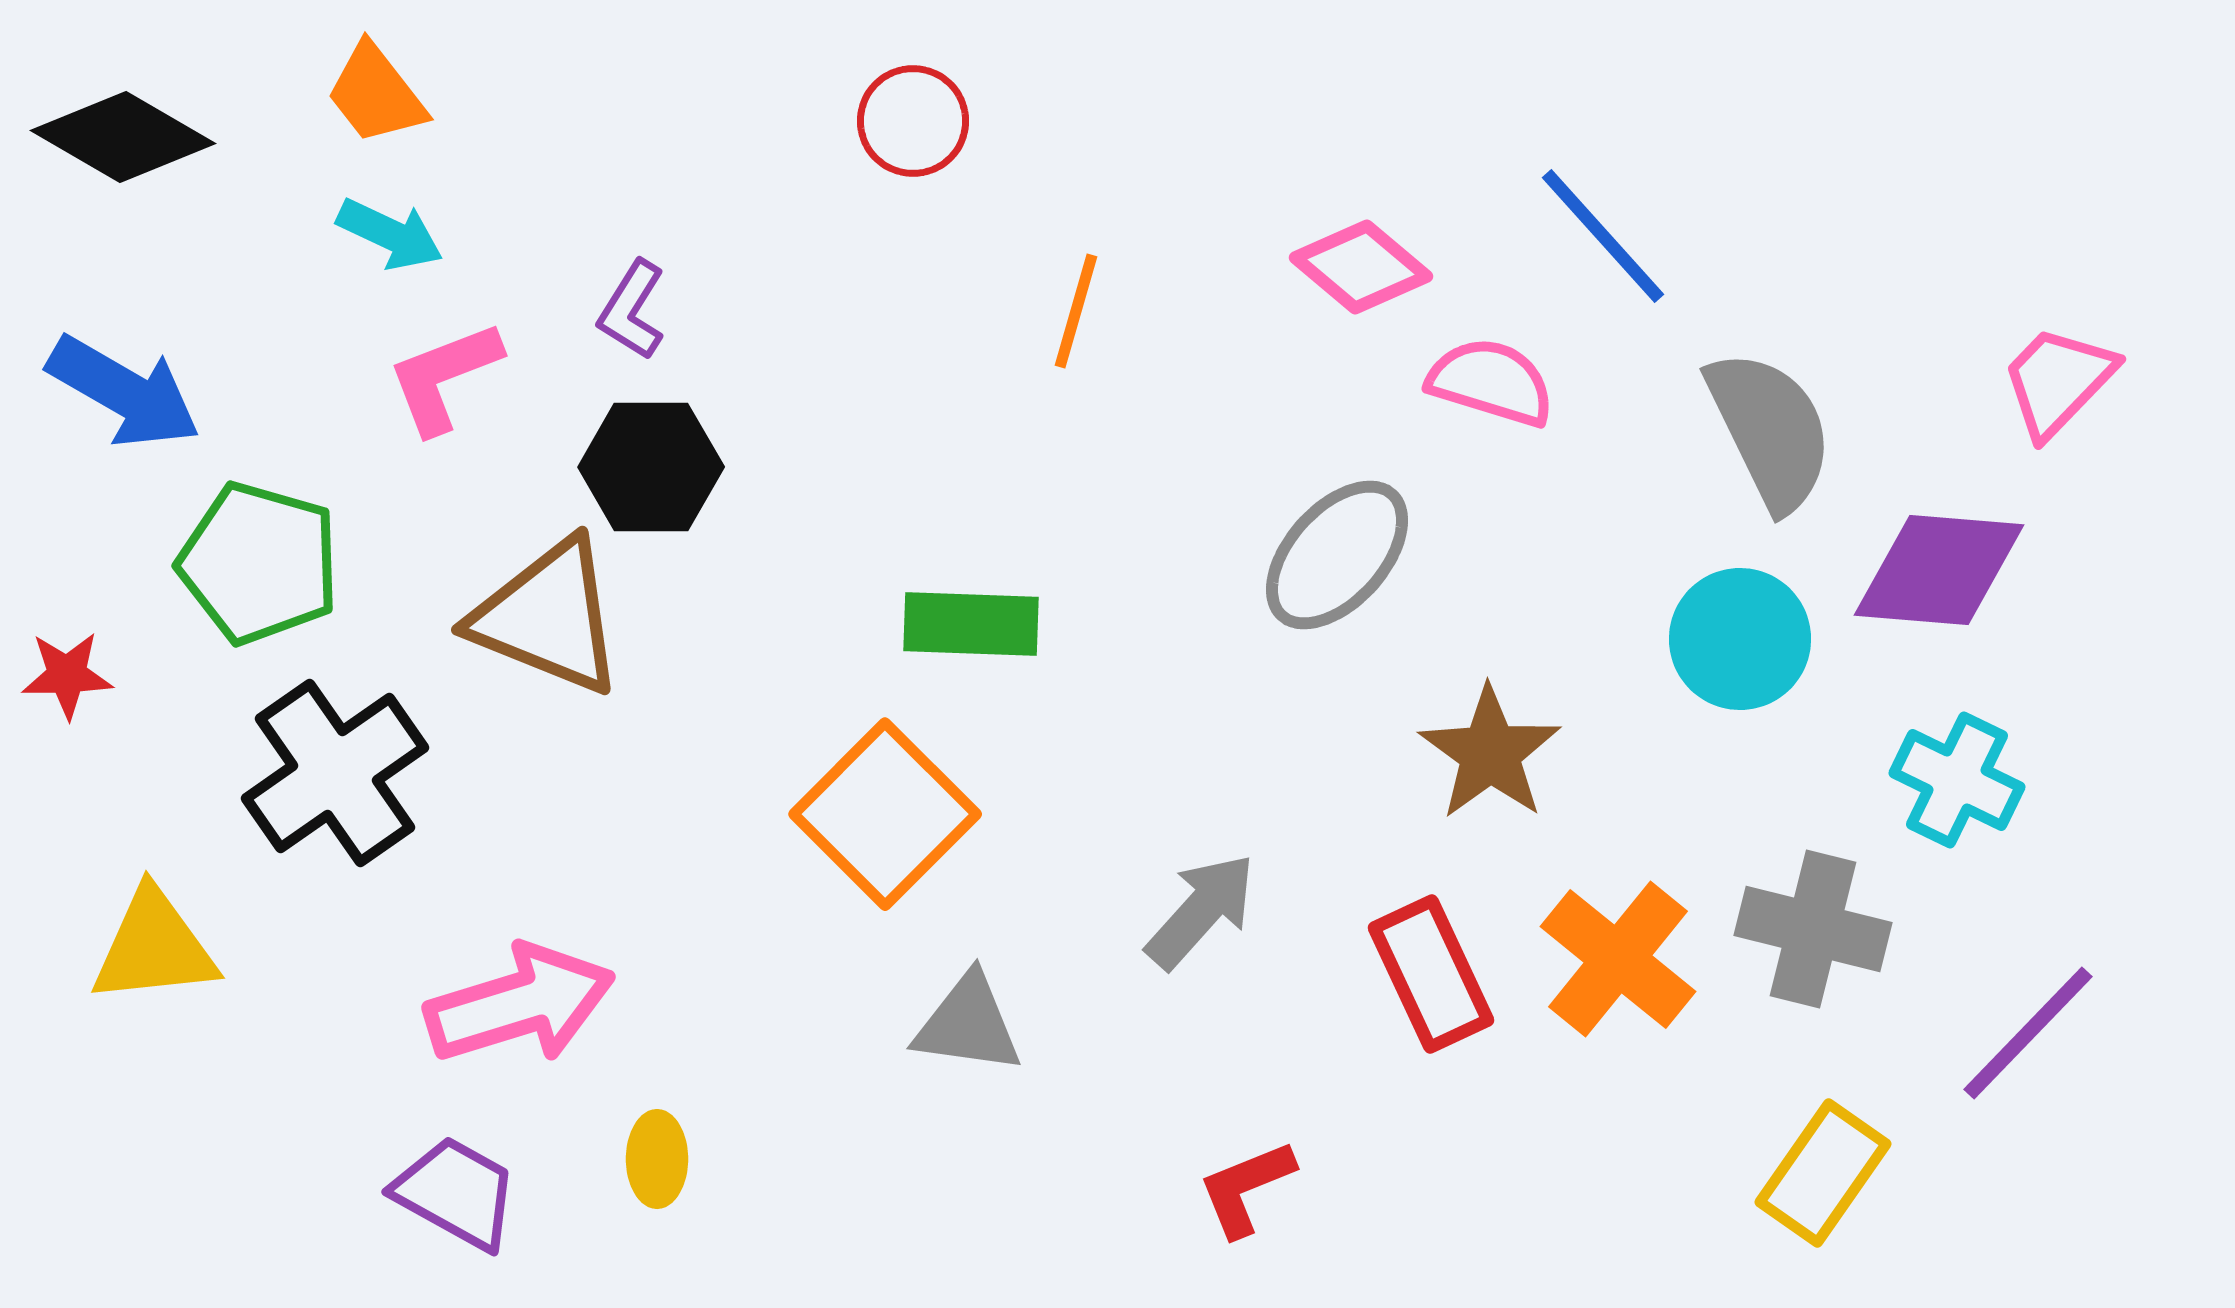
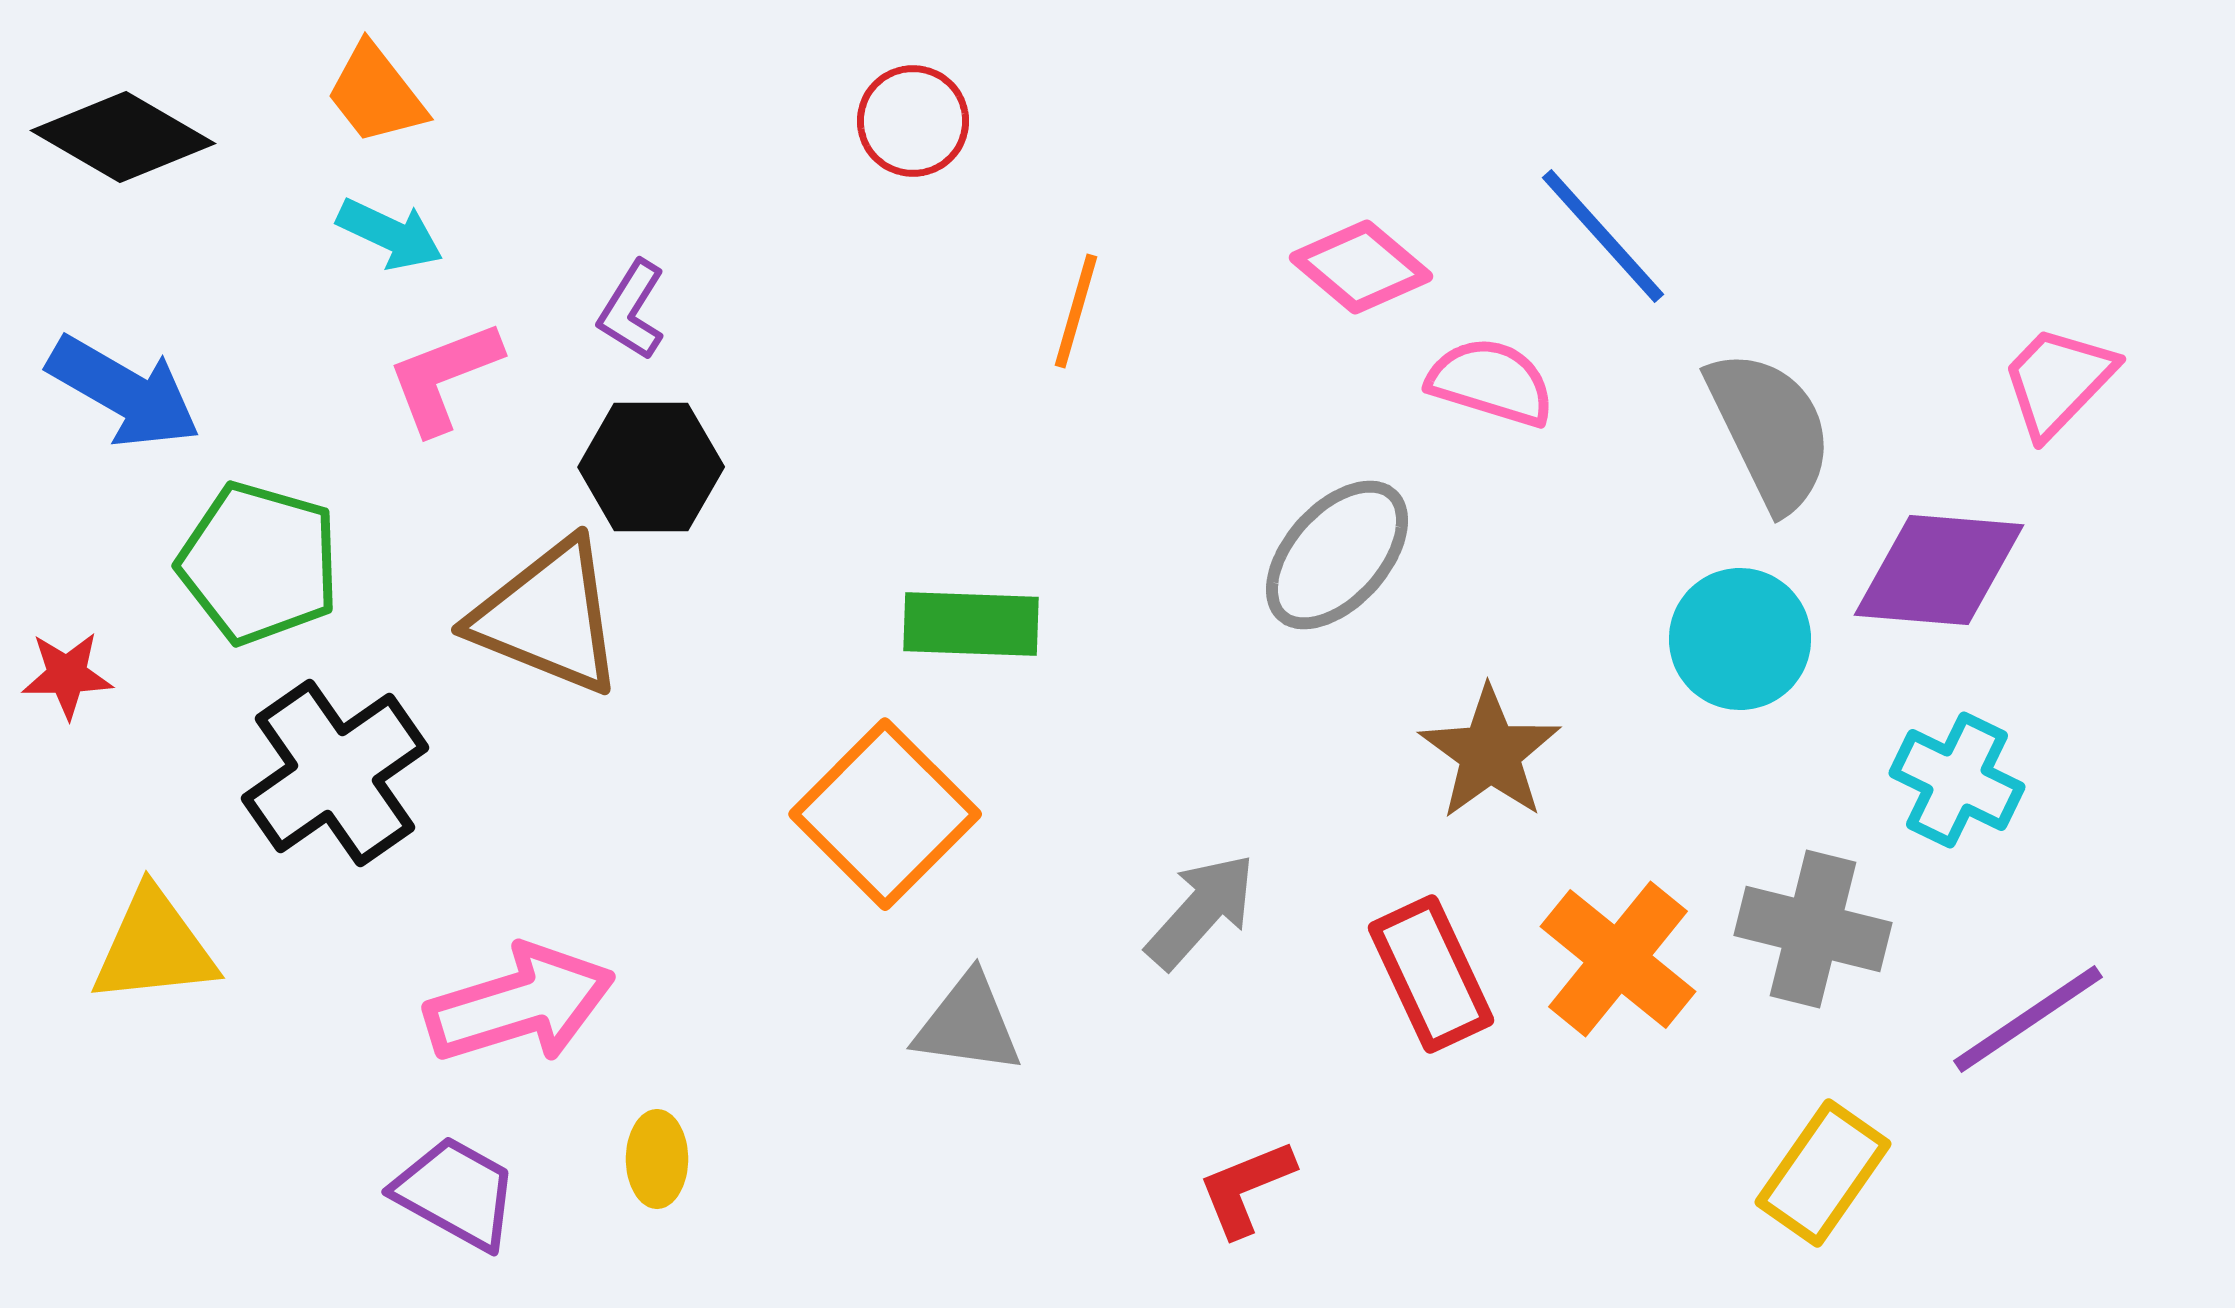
purple line: moved 14 px up; rotated 12 degrees clockwise
